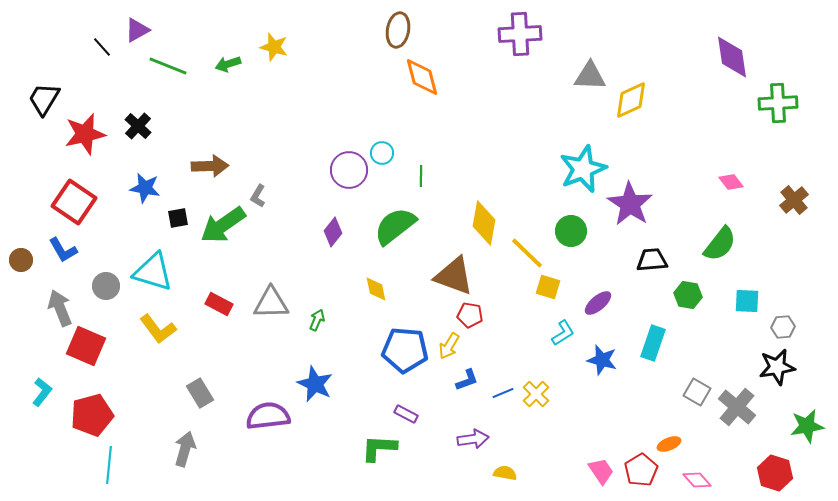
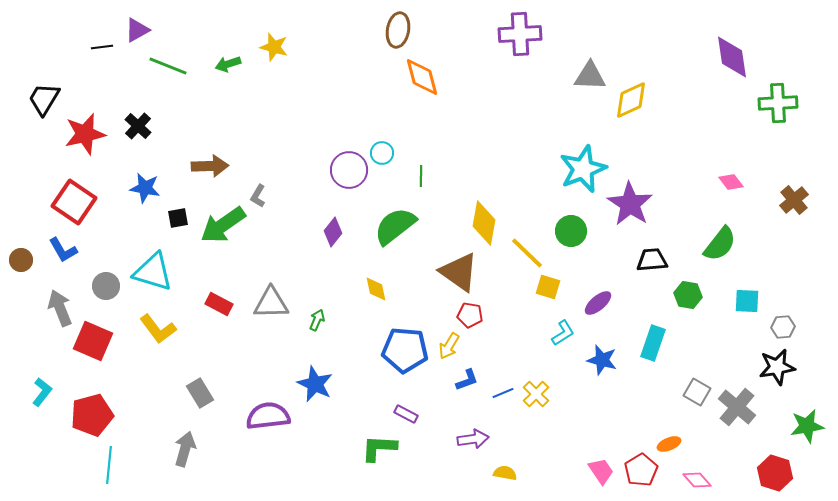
black line at (102, 47): rotated 55 degrees counterclockwise
brown triangle at (454, 276): moved 5 px right, 4 px up; rotated 15 degrees clockwise
red square at (86, 346): moved 7 px right, 5 px up
